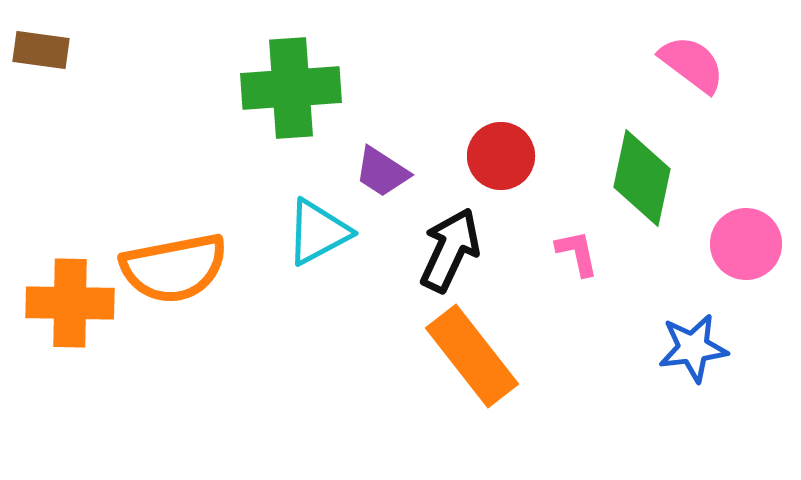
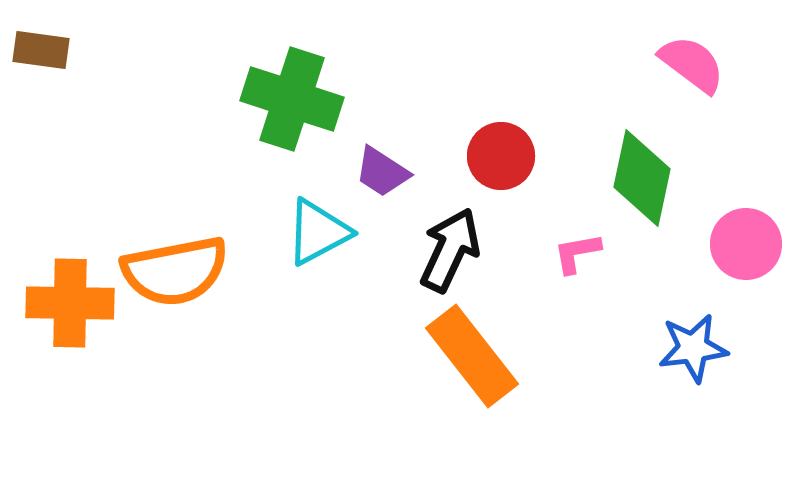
green cross: moved 1 px right, 11 px down; rotated 22 degrees clockwise
pink L-shape: rotated 88 degrees counterclockwise
orange semicircle: moved 1 px right, 3 px down
